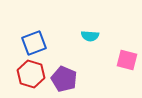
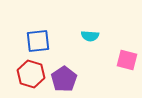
blue square: moved 4 px right, 2 px up; rotated 15 degrees clockwise
purple pentagon: rotated 15 degrees clockwise
